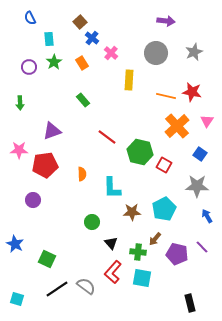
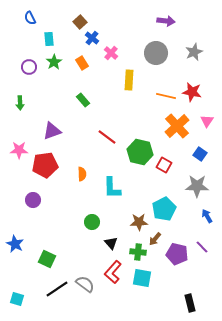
brown star at (132, 212): moved 7 px right, 10 px down
gray semicircle at (86, 286): moved 1 px left, 2 px up
